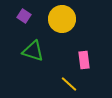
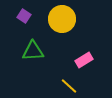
green triangle: rotated 20 degrees counterclockwise
pink rectangle: rotated 66 degrees clockwise
yellow line: moved 2 px down
